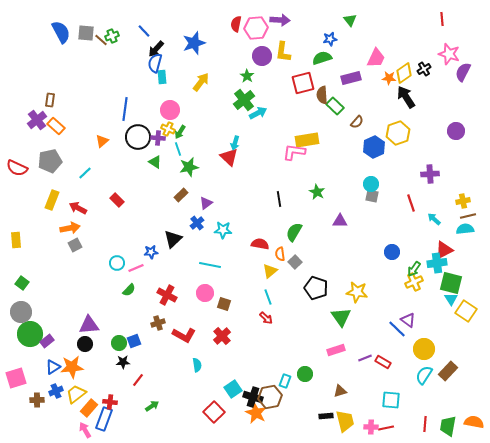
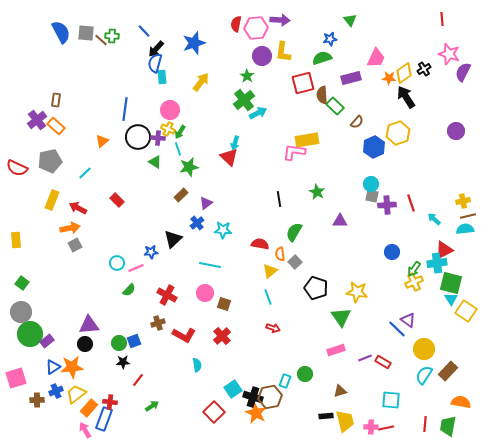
green cross at (112, 36): rotated 24 degrees clockwise
brown rectangle at (50, 100): moved 6 px right
purple cross at (430, 174): moved 43 px left, 31 px down
red arrow at (266, 318): moved 7 px right, 10 px down; rotated 24 degrees counterclockwise
orange semicircle at (474, 422): moved 13 px left, 20 px up
